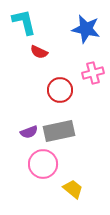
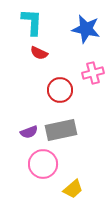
cyan L-shape: moved 8 px right; rotated 16 degrees clockwise
red semicircle: moved 1 px down
gray rectangle: moved 2 px right, 1 px up
yellow trapezoid: rotated 100 degrees clockwise
